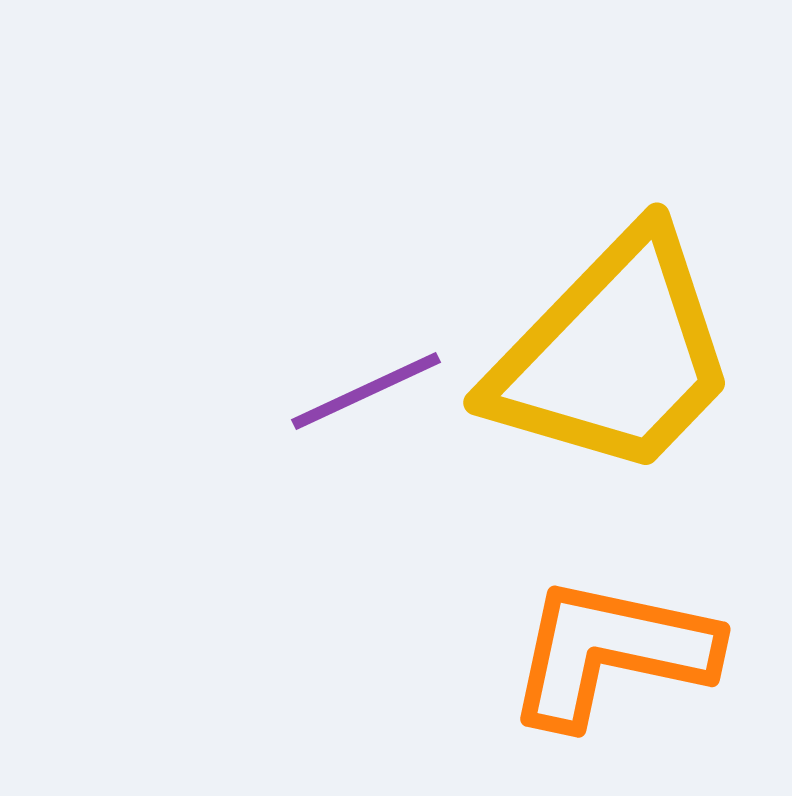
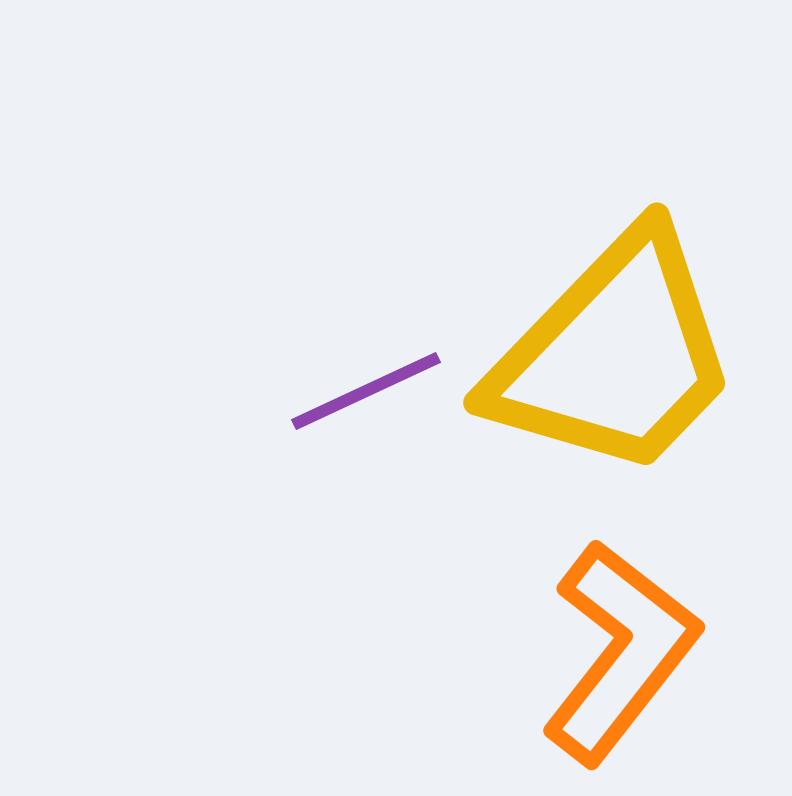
orange L-shape: moved 9 px right; rotated 116 degrees clockwise
